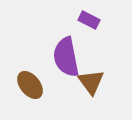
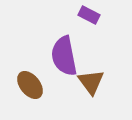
purple rectangle: moved 5 px up
purple semicircle: moved 2 px left, 1 px up
